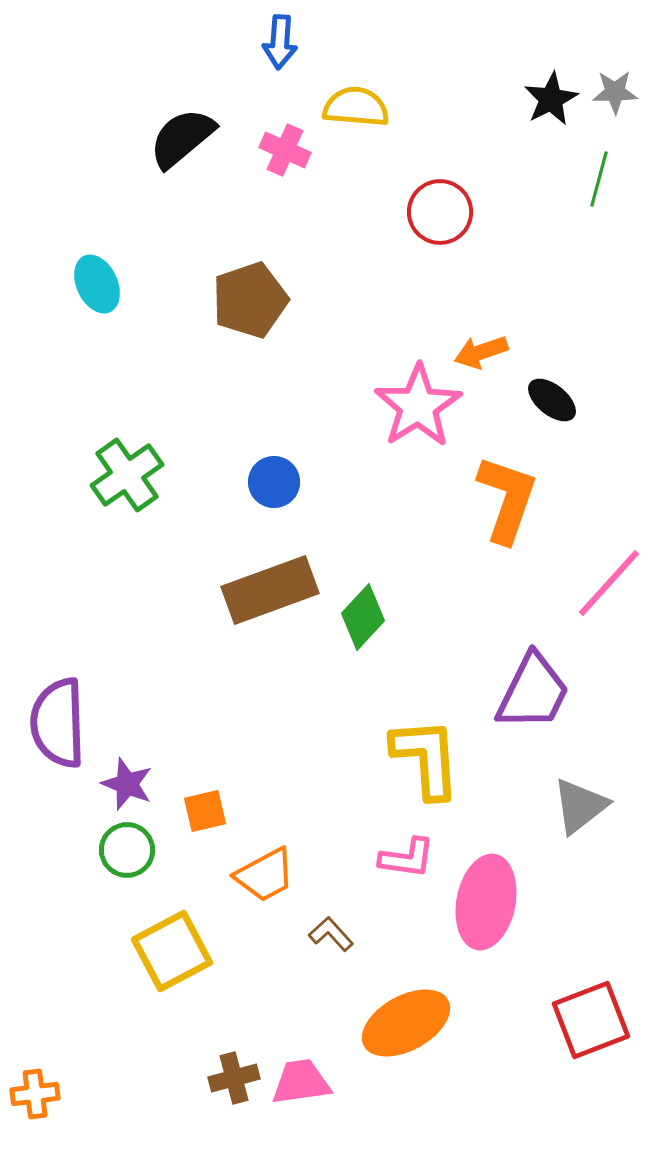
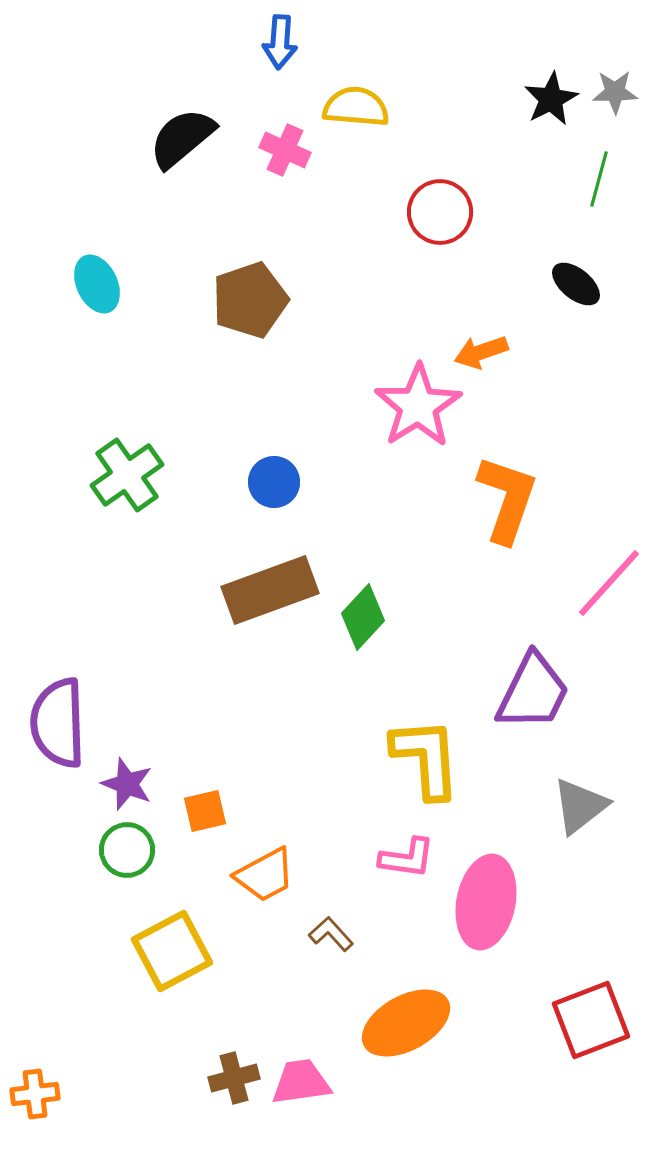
black ellipse: moved 24 px right, 116 px up
